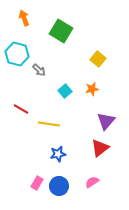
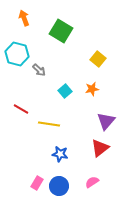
blue star: moved 2 px right; rotated 21 degrees clockwise
